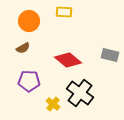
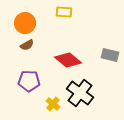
orange circle: moved 4 px left, 2 px down
brown semicircle: moved 4 px right, 3 px up
